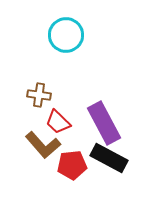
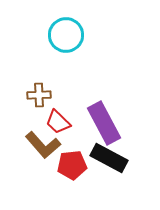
brown cross: rotated 10 degrees counterclockwise
